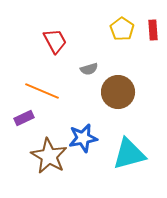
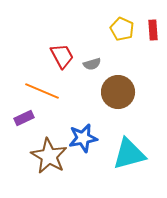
yellow pentagon: rotated 10 degrees counterclockwise
red trapezoid: moved 7 px right, 15 px down
gray semicircle: moved 3 px right, 5 px up
